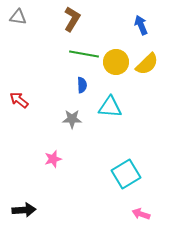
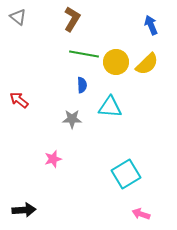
gray triangle: rotated 30 degrees clockwise
blue arrow: moved 10 px right
